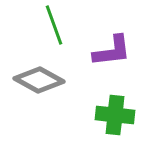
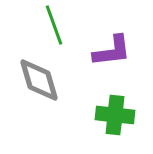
gray diamond: rotated 45 degrees clockwise
